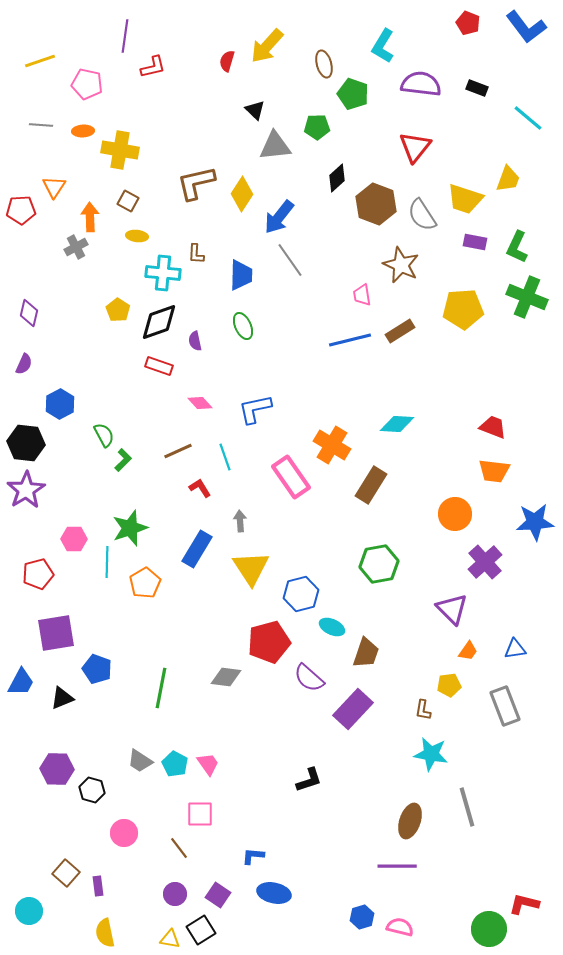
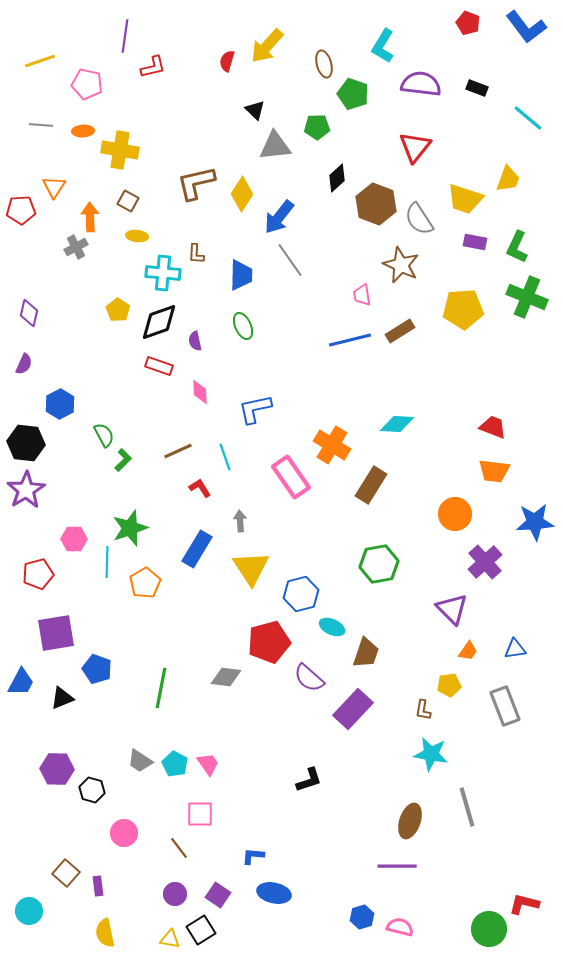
gray semicircle at (422, 215): moved 3 px left, 4 px down
pink diamond at (200, 403): moved 11 px up; rotated 40 degrees clockwise
